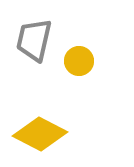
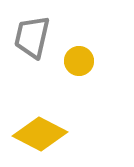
gray trapezoid: moved 2 px left, 3 px up
